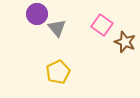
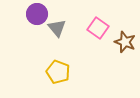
pink square: moved 4 px left, 3 px down
yellow pentagon: rotated 25 degrees counterclockwise
